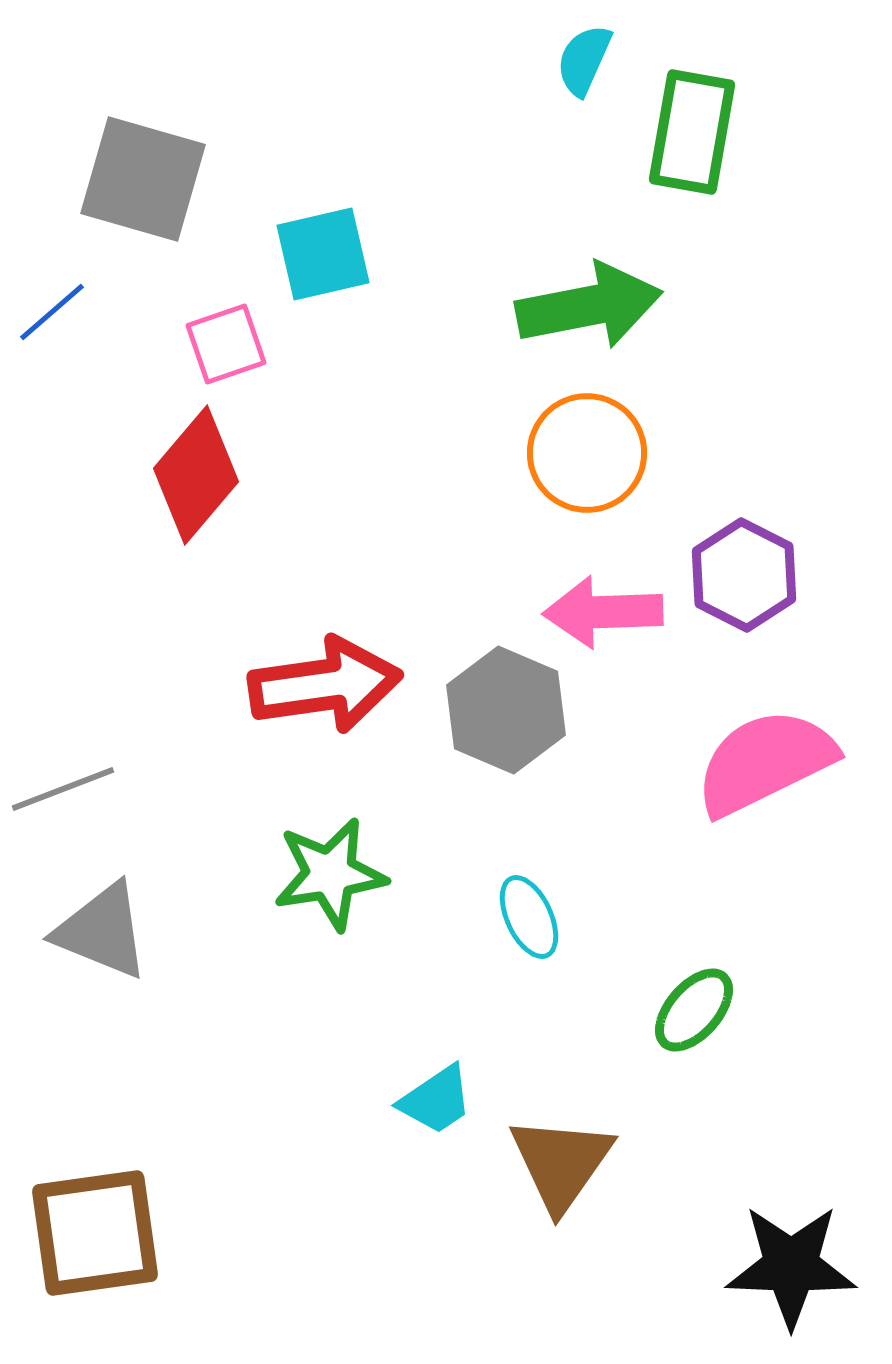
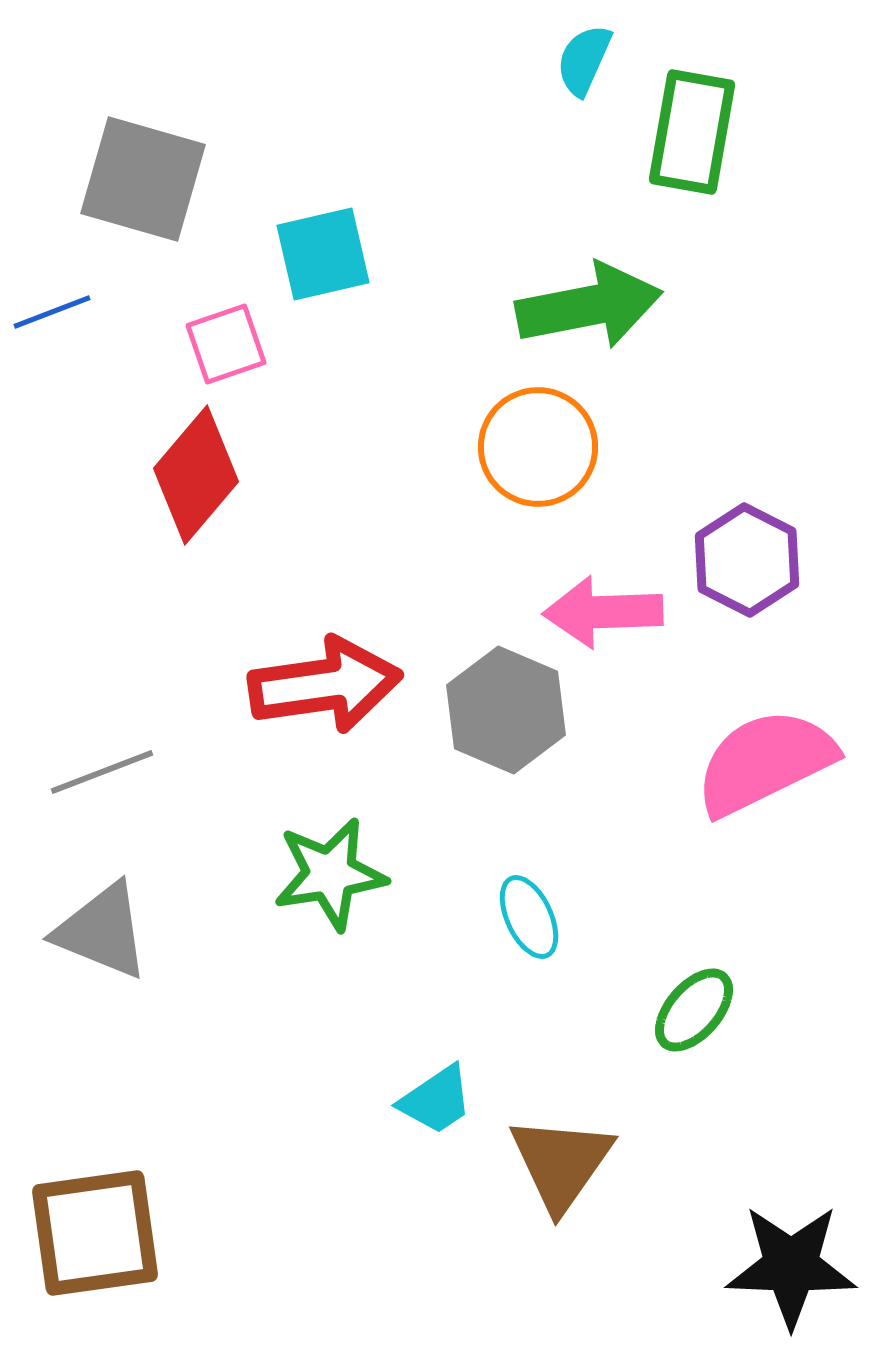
blue line: rotated 20 degrees clockwise
orange circle: moved 49 px left, 6 px up
purple hexagon: moved 3 px right, 15 px up
gray line: moved 39 px right, 17 px up
